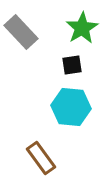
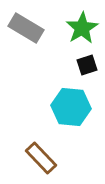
gray rectangle: moved 5 px right, 4 px up; rotated 16 degrees counterclockwise
black square: moved 15 px right; rotated 10 degrees counterclockwise
brown rectangle: rotated 8 degrees counterclockwise
